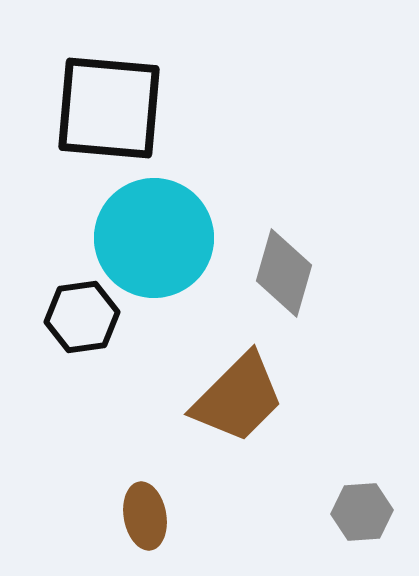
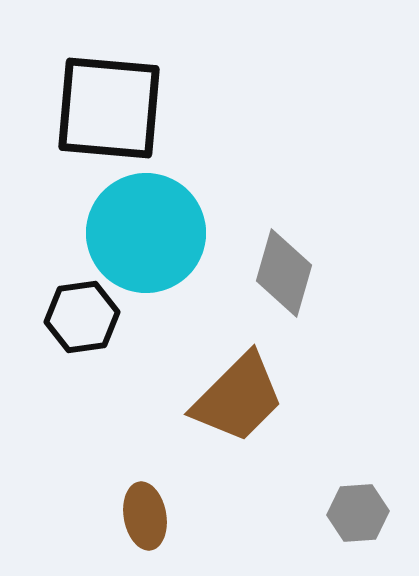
cyan circle: moved 8 px left, 5 px up
gray hexagon: moved 4 px left, 1 px down
